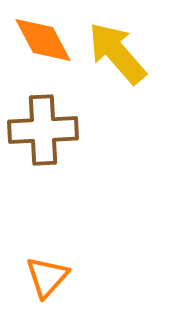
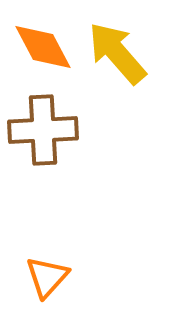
orange diamond: moved 7 px down
